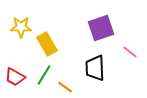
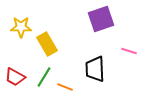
purple square: moved 9 px up
pink line: moved 1 px left, 1 px up; rotated 21 degrees counterclockwise
black trapezoid: moved 1 px down
green line: moved 2 px down
orange line: rotated 14 degrees counterclockwise
